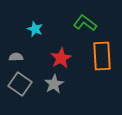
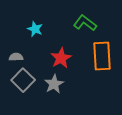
gray square: moved 3 px right, 4 px up; rotated 10 degrees clockwise
